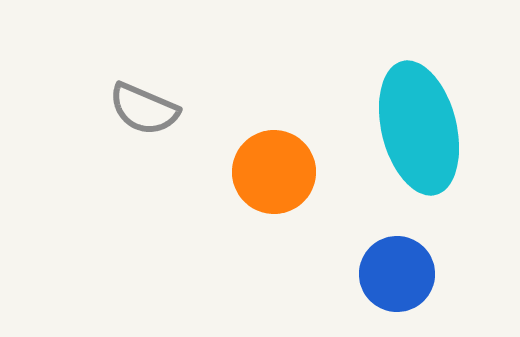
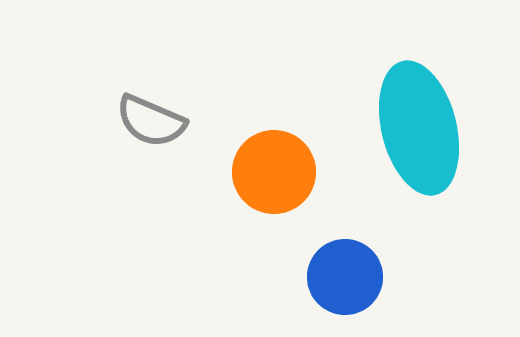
gray semicircle: moved 7 px right, 12 px down
blue circle: moved 52 px left, 3 px down
